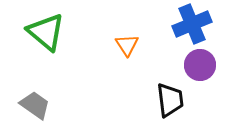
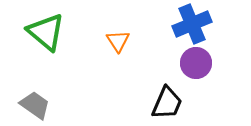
orange triangle: moved 9 px left, 4 px up
purple circle: moved 4 px left, 2 px up
black trapezoid: moved 3 px left, 3 px down; rotated 30 degrees clockwise
